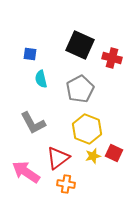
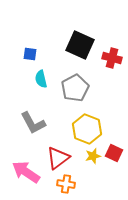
gray pentagon: moved 5 px left, 1 px up
